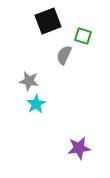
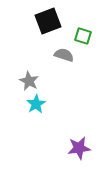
gray semicircle: rotated 84 degrees clockwise
gray star: rotated 18 degrees clockwise
